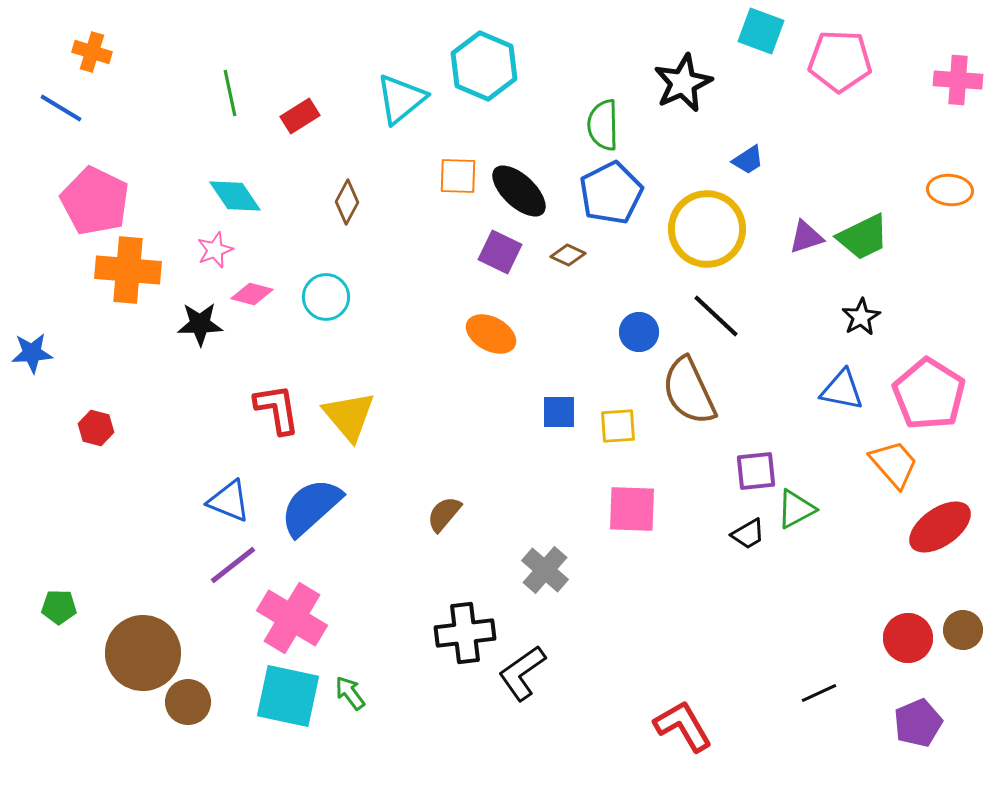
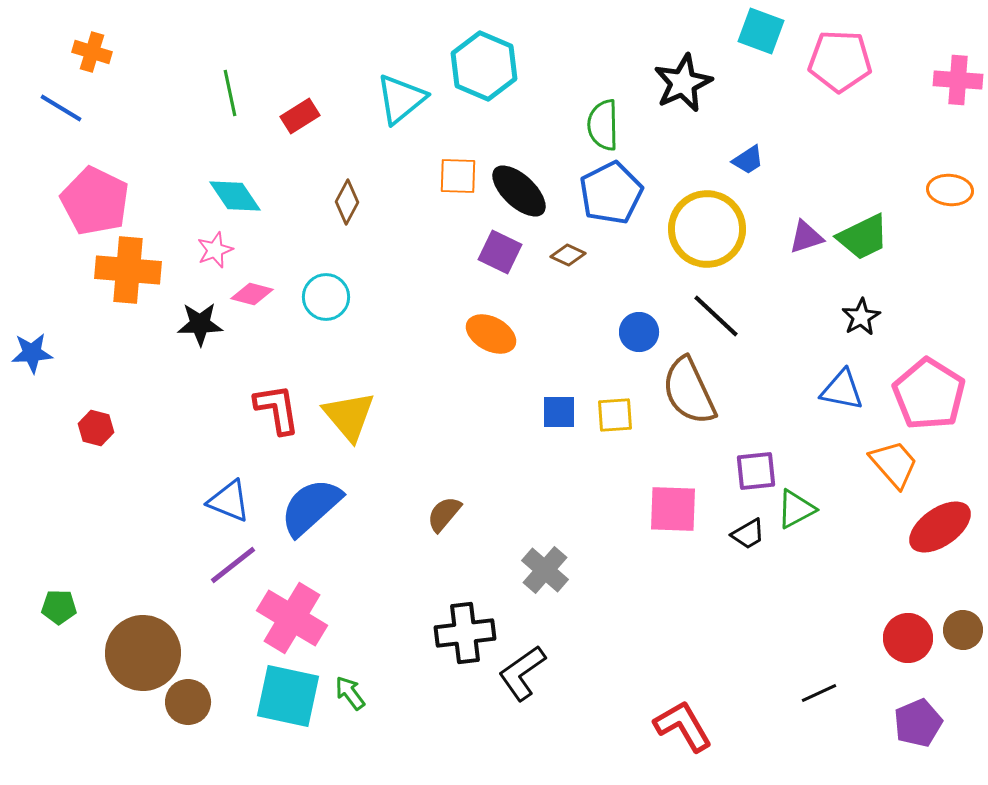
yellow square at (618, 426): moved 3 px left, 11 px up
pink square at (632, 509): moved 41 px right
